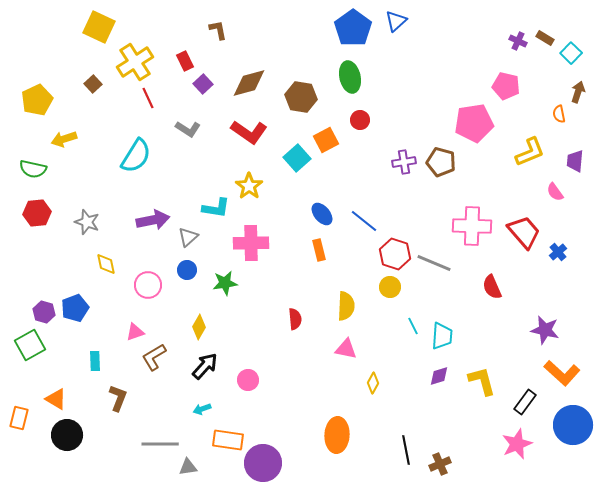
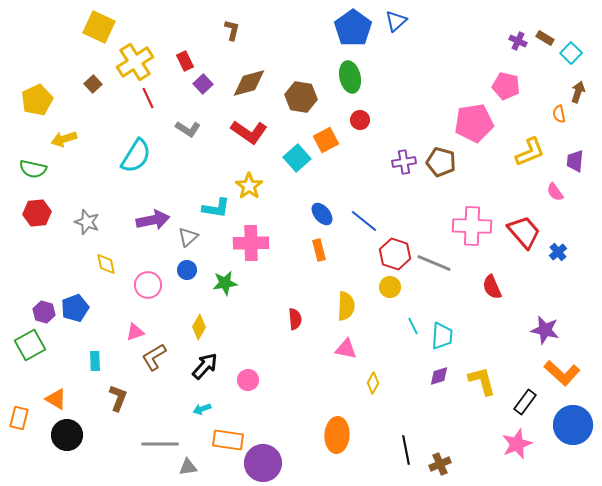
brown L-shape at (218, 30): moved 14 px right; rotated 25 degrees clockwise
